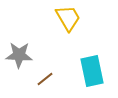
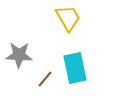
cyan rectangle: moved 17 px left, 3 px up
brown line: rotated 12 degrees counterclockwise
